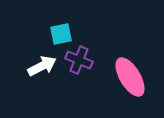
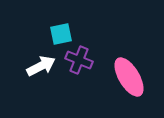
white arrow: moved 1 px left
pink ellipse: moved 1 px left
